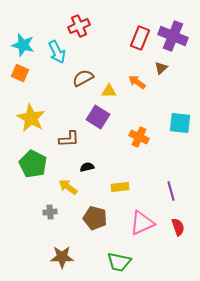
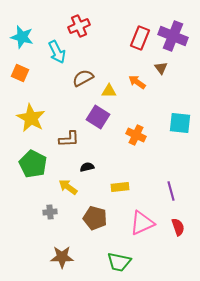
cyan star: moved 1 px left, 8 px up
brown triangle: rotated 24 degrees counterclockwise
orange cross: moved 3 px left, 2 px up
